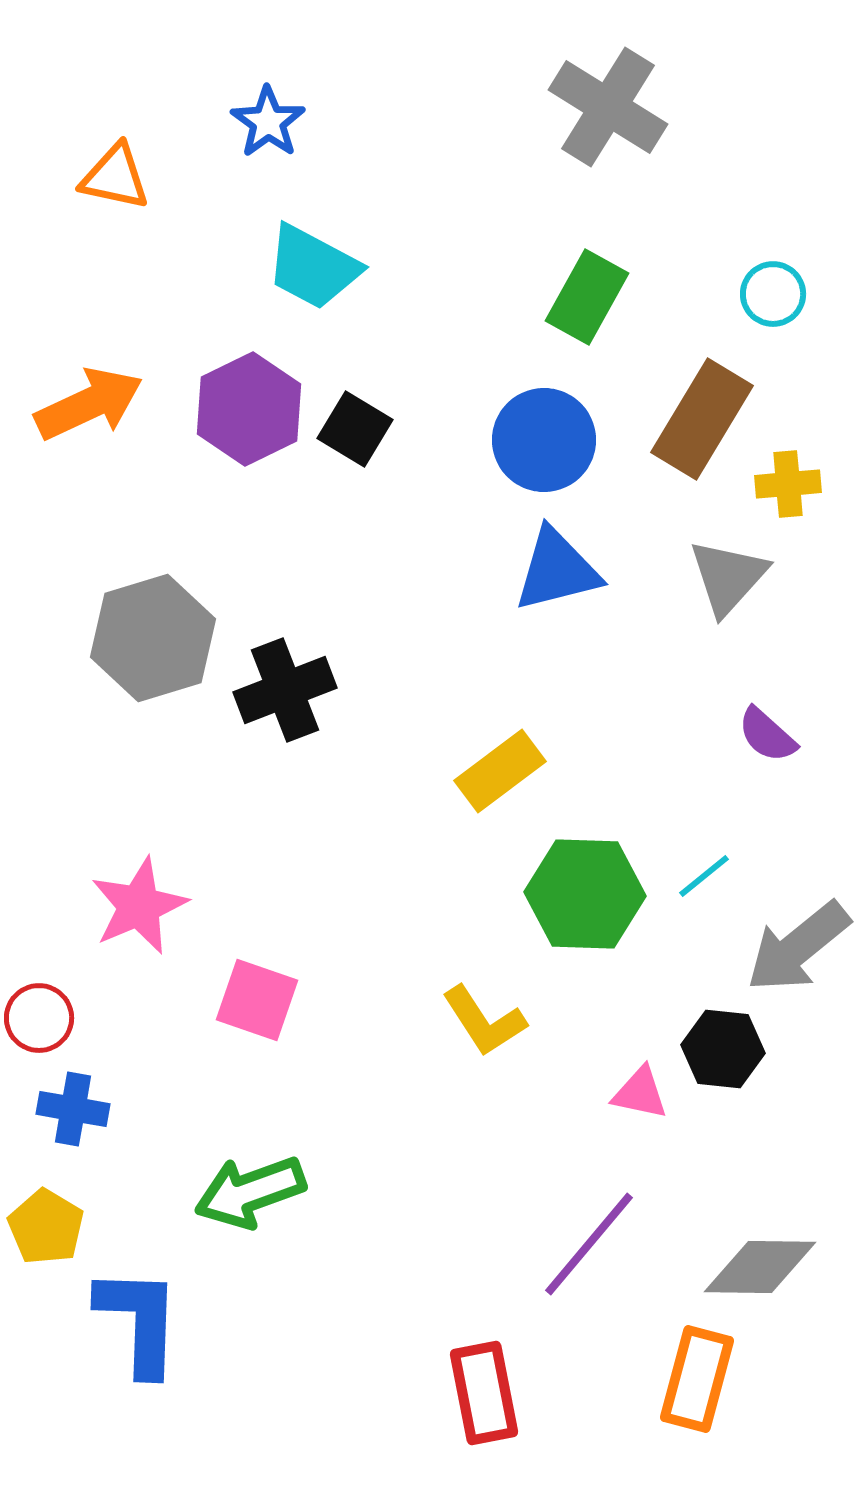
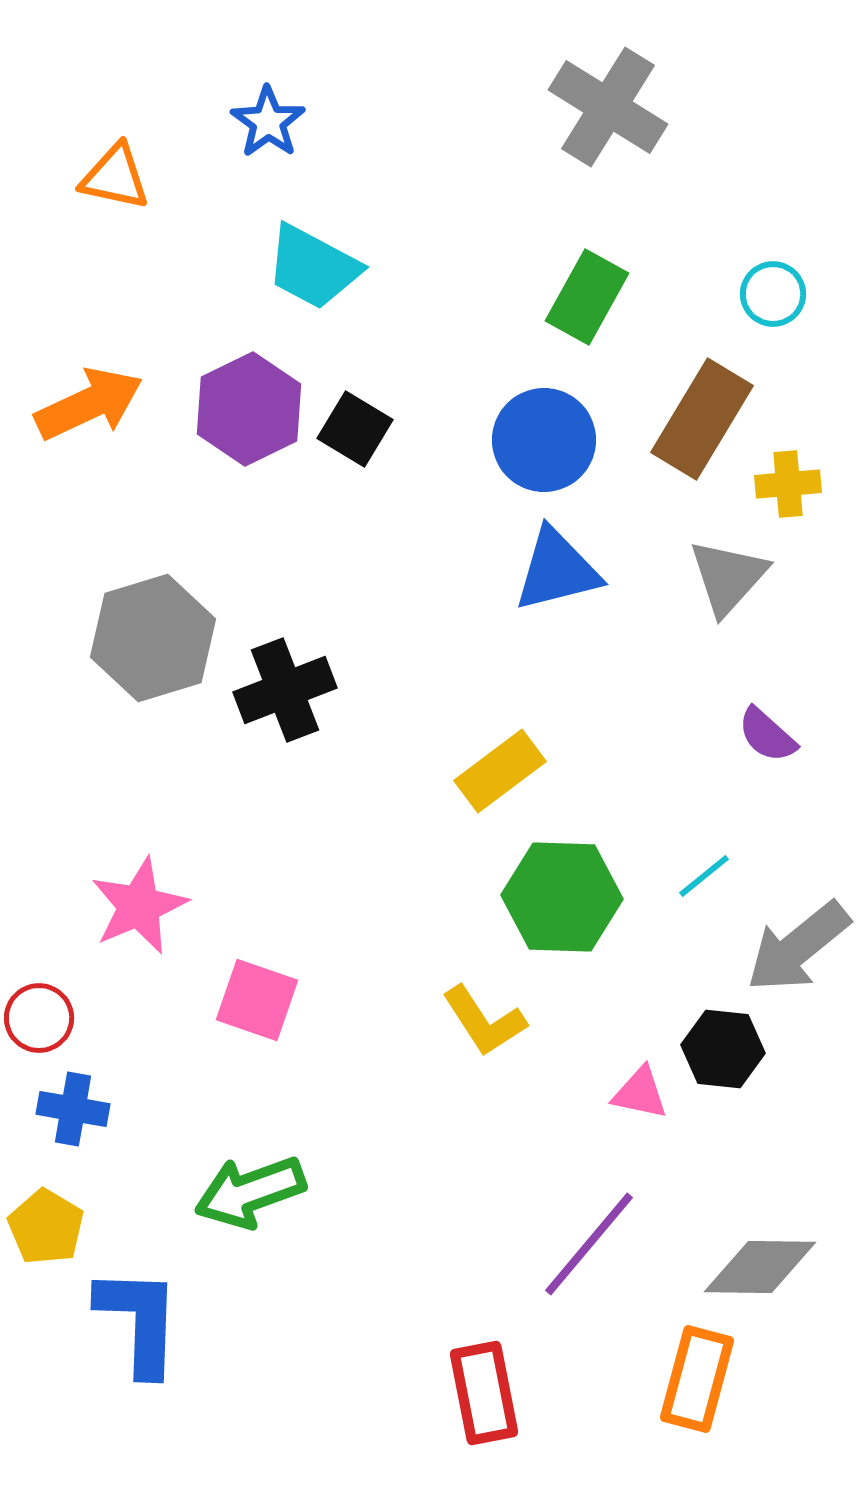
green hexagon: moved 23 px left, 3 px down
